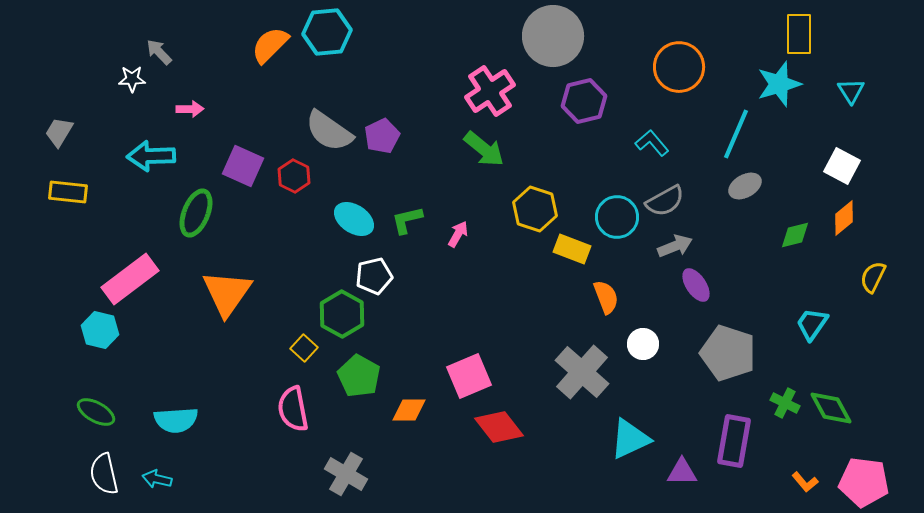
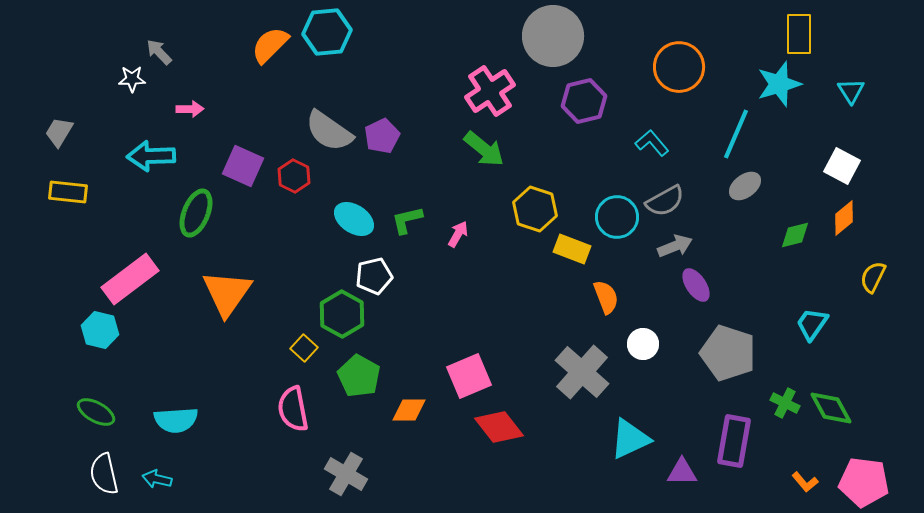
gray ellipse at (745, 186): rotated 8 degrees counterclockwise
